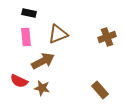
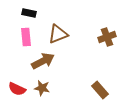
red semicircle: moved 2 px left, 8 px down
